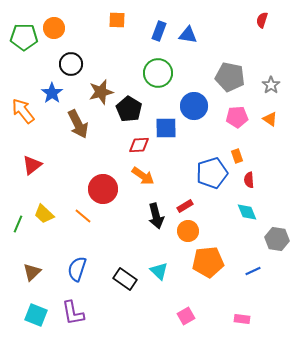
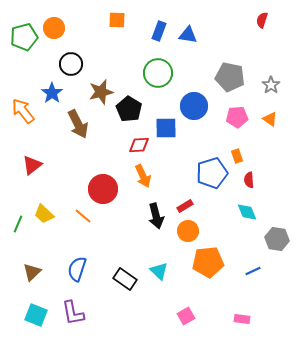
green pentagon at (24, 37): rotated 16 degrees counterclockwise
orange arrow at (143, 176): rotated 30 degrees clockwise
